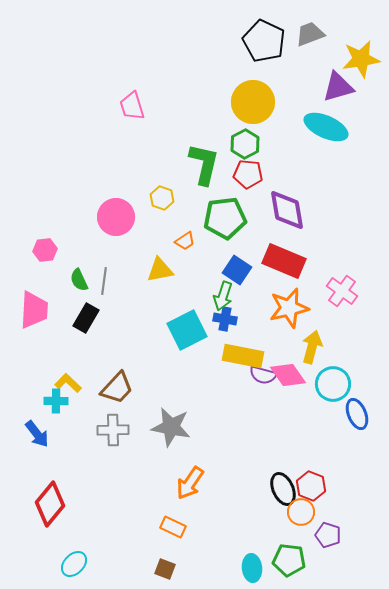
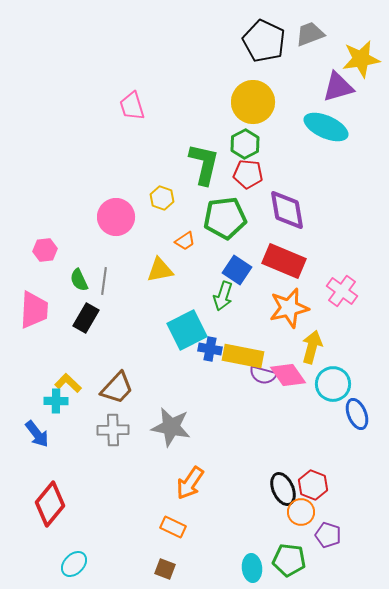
blue cross at (225, 319): moved 15 px left, 30 px down
red hexagon at (311, 486): moved 2 px right, 1 px up
